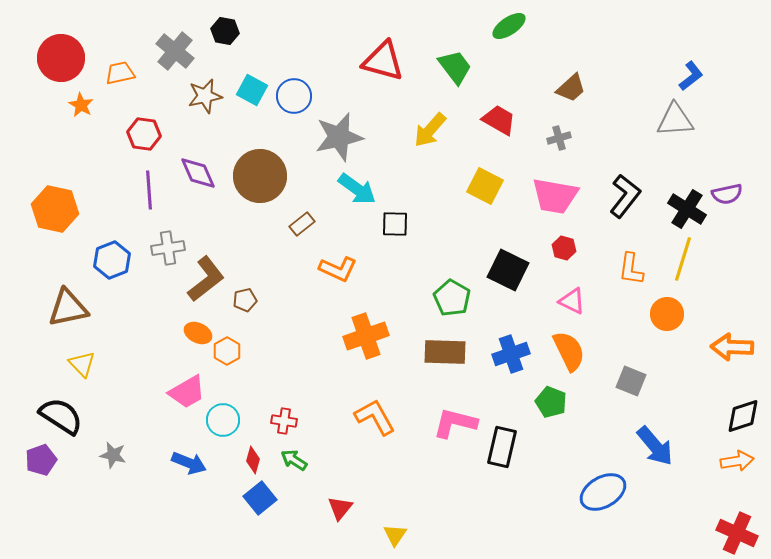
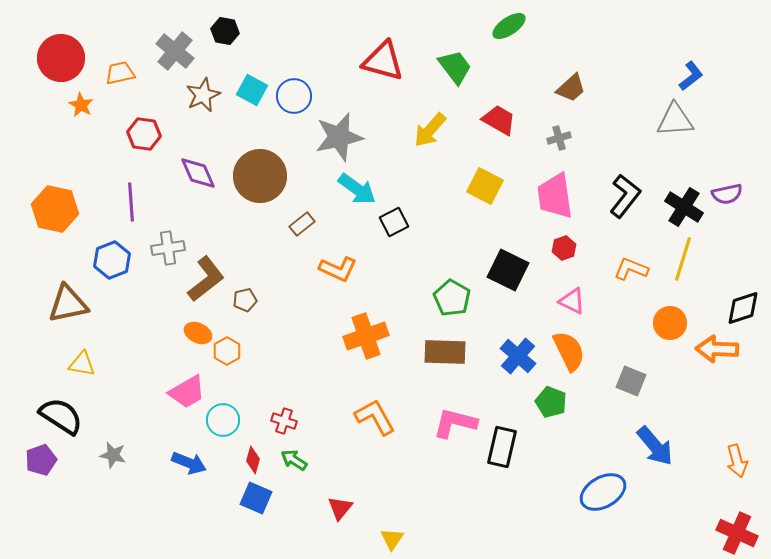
brown star at (205, 96): moved 2 px left, 1 px up; rotated 12 degrees counterclockwise
purple line at (149, 190): moved 18 px left, 12 px down
pink trapezoid at (555, 196): rotated 72 degrees clockwise
black cross at (687, 209): moved 3 px left, 2 px up
black square at (395, 224): moved 1 px left, 2 px up; rotated 28 degrees counterclockwise
red hexagon at (564, 248): rotated 25 degrees clockwise
orange L-shape at (631, 269): rotated 104 degrees clockwise
brown triangle at (68, 308): moved 4 px up
orange circle at (667, 314): moved 3 px right, 9 px down
orange arrow at (732, 347): moved 15 px left, 2 px down
blue cross at (511, 354): moved 7 px right, 2 px down; rotated 30 degrees counterclockwise
yellow triangle at (82, 364): rotated 36 degrees counterclockwise
black diamond at (743, 416): moved 108 px up
red cross at (284, 421): rotated 10 degrees clockwise
orange arrow at (737, 461): rotated 84 degrees clockwise
blue square at (260, 498): moved 4 px left; rotated 28 degrees counterclockwise
yellow triangle at (395, 535): moved 3 px left, 4 px down
